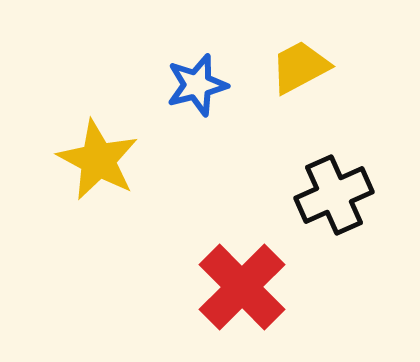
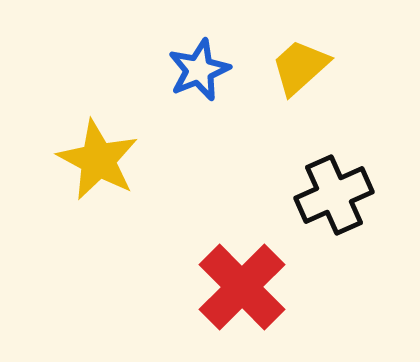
yellow trapezoid: rotated 14 degrees counterclockwise
blue star: moved 2 px right, 15 px up; rotated 8 degrees counterclockwise
